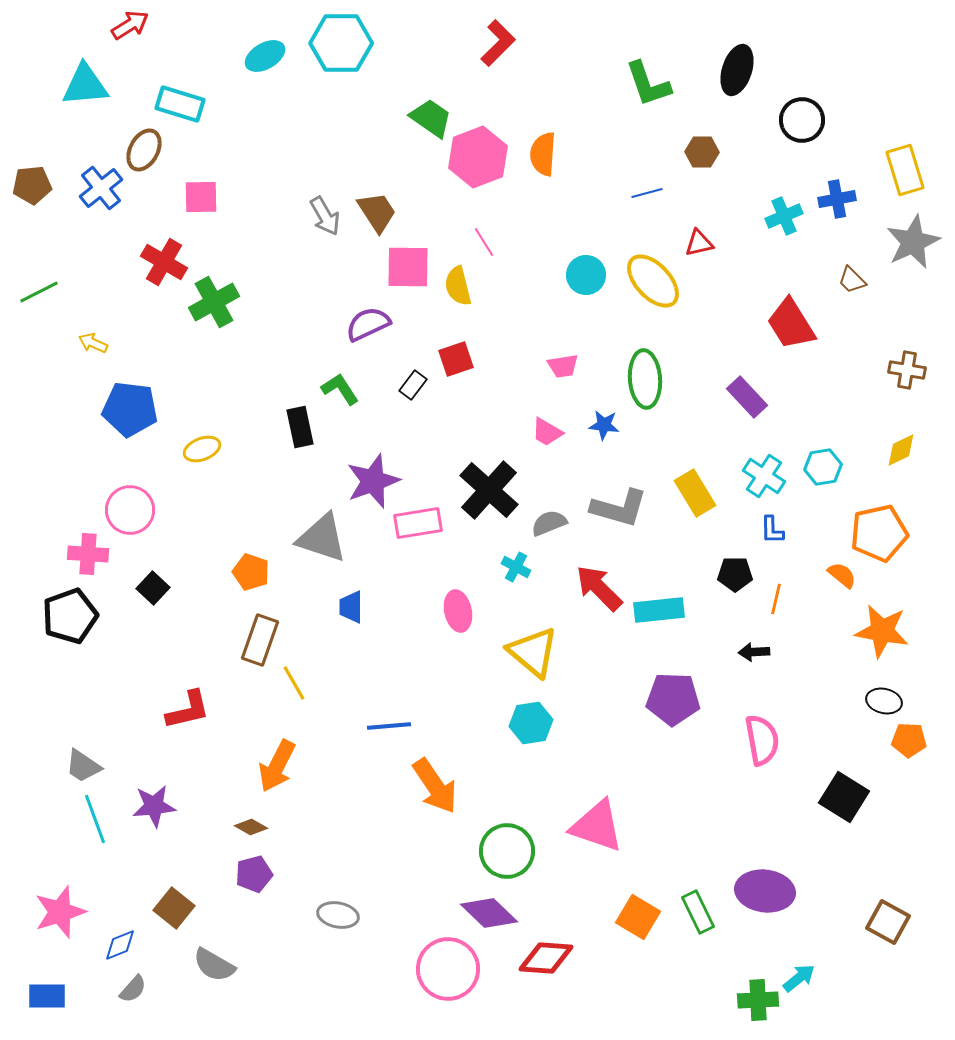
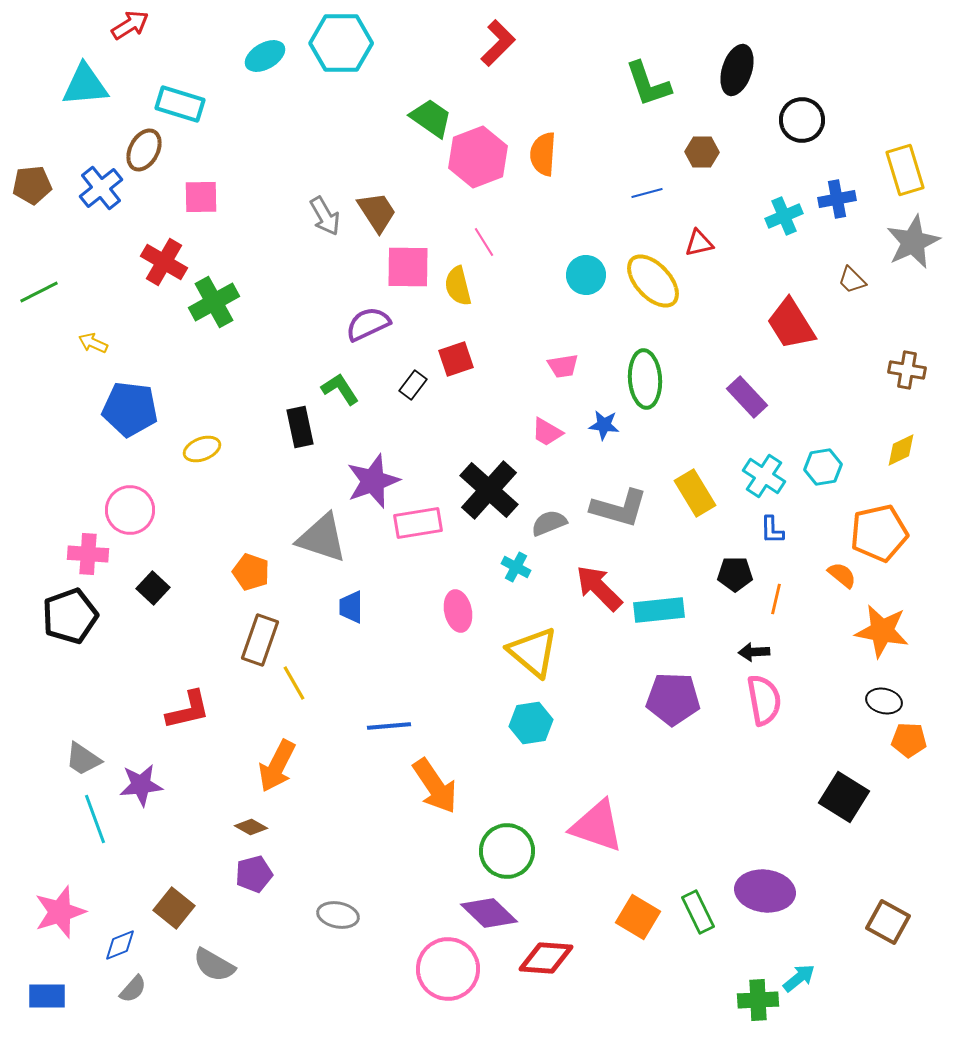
pink semicircle at (762, 740): moved 2 px right, 40 px up
gray trapezoid at (83, 766): moved 7 px up
purple star at (154, 806): moved 13 px left, 21 px up
